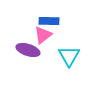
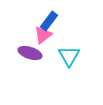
blue rectangle: rotated 54 degrees counterclockwise
purple ellipse: moved 2 px right, 3 px down
